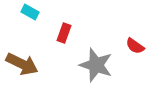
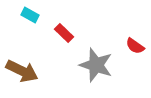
cyan rectangle: moved 3 px down
red rectangle: rotated 66 degrees counterclockwise
brown arrow: moved 7 px down
